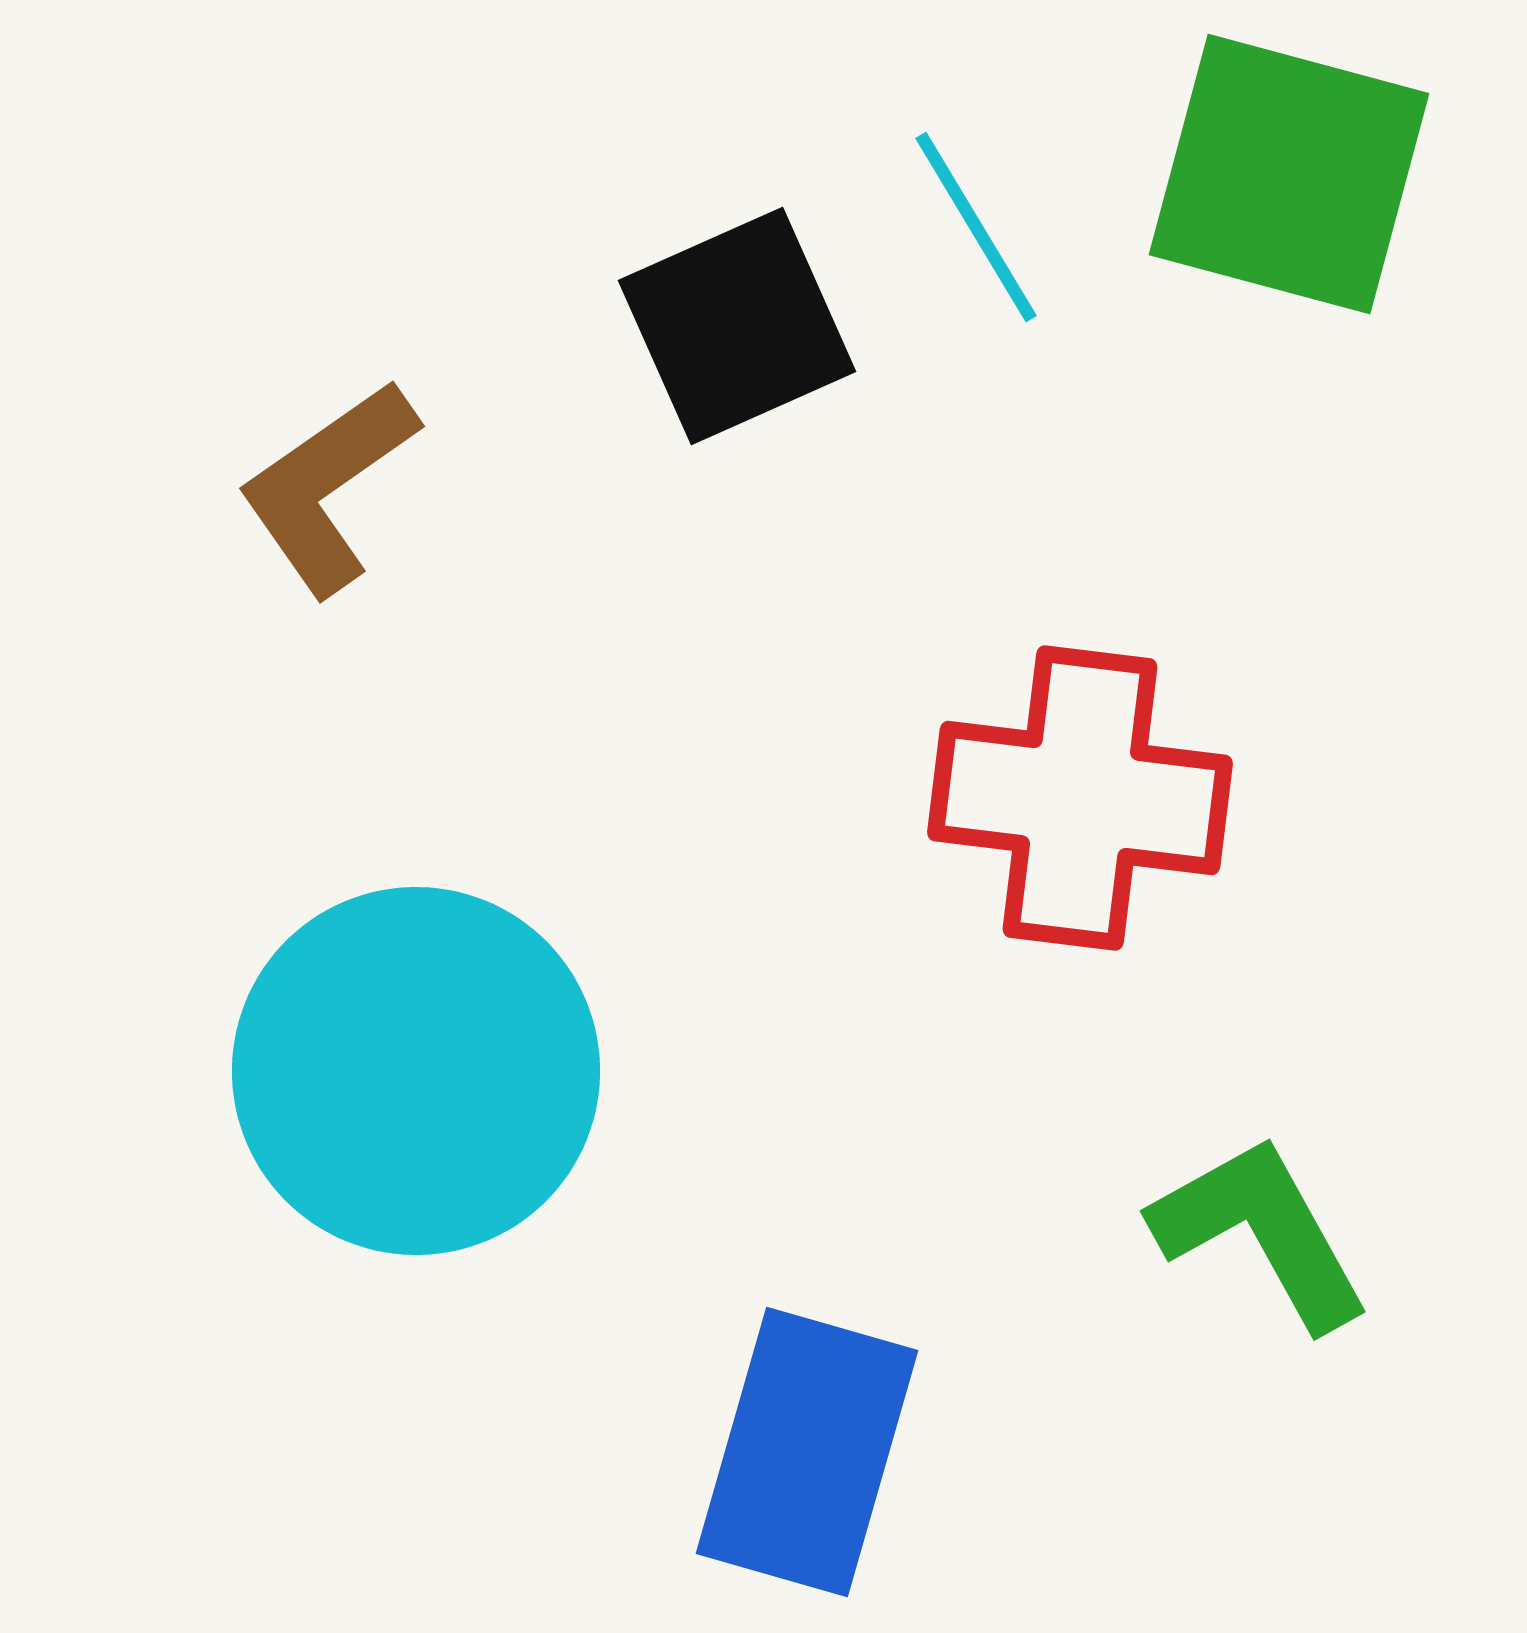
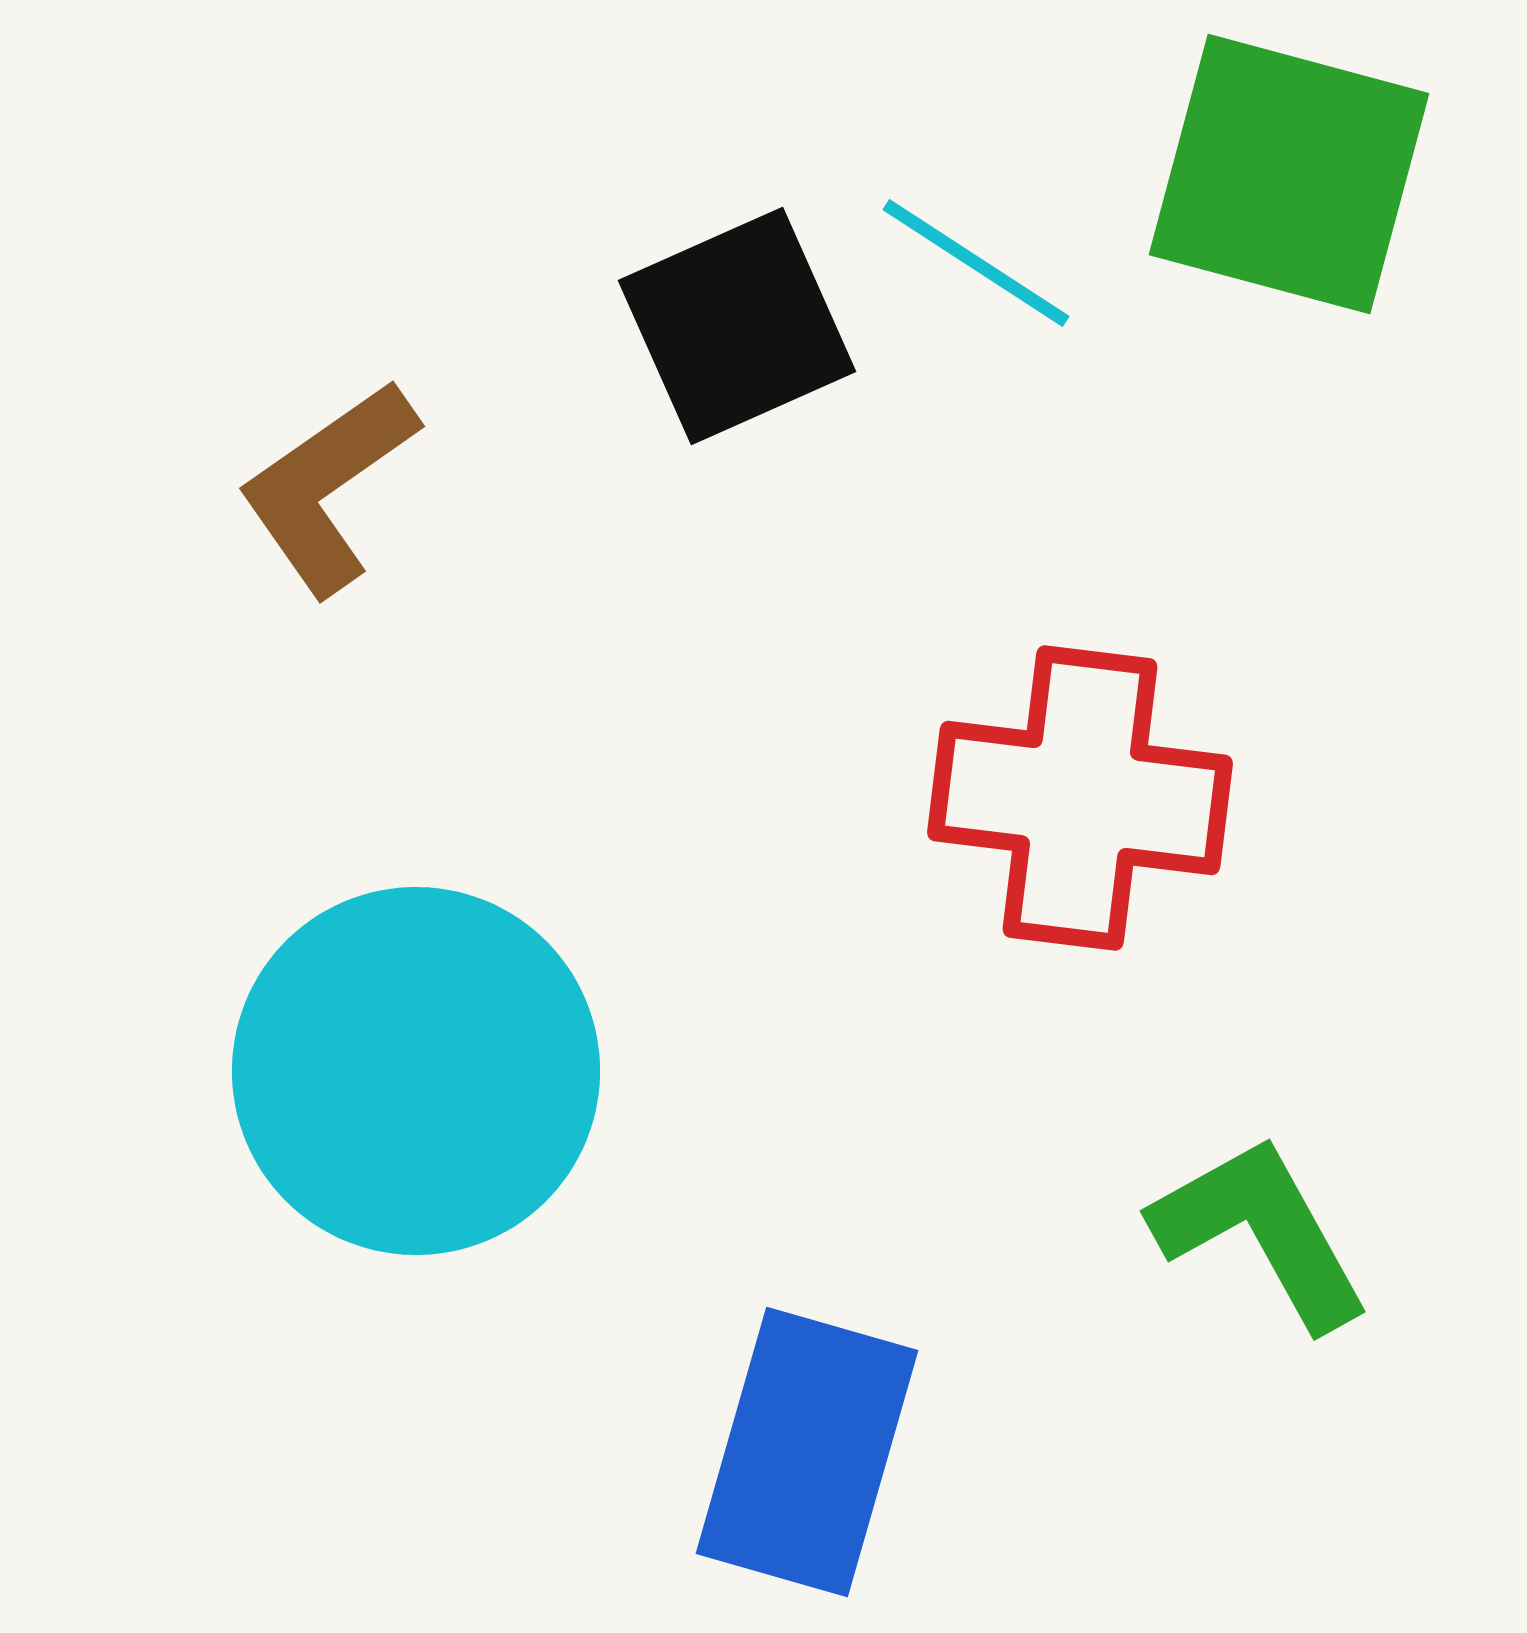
cyan line: moved 36 px down; rotated 26 degrees counterclockwise
